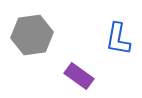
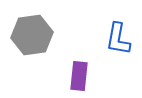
purple rectangle: rotated 60 degrees clockwise
